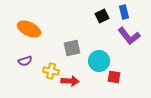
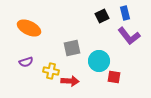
blue rectangle: moved 1 px right, 1 px down
orange ellipse: moved 1 px up
purple semicircle: moved 1 px right, 1 px down
